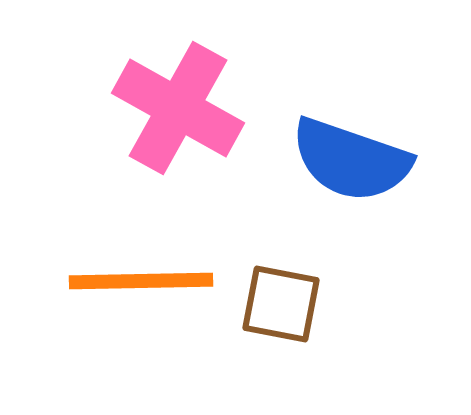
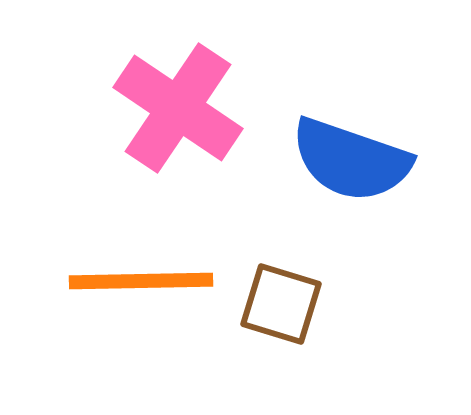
pink cross: rotated 5 degrees clockwise
brown square: rotated 6 degrees clockwise
